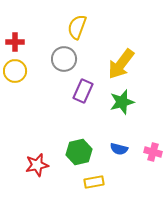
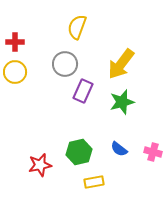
gray circle: moved 1 px right, 5 px down
yellow circle: moved 1 px down
blue semicircle: rotated 24 degrees clockwise
red star: moved 3 px right
